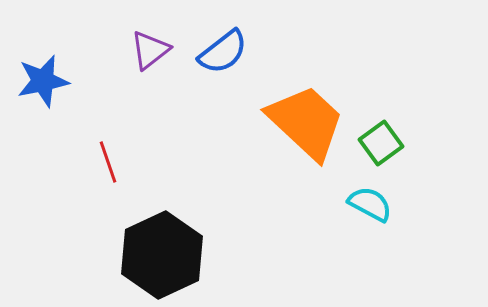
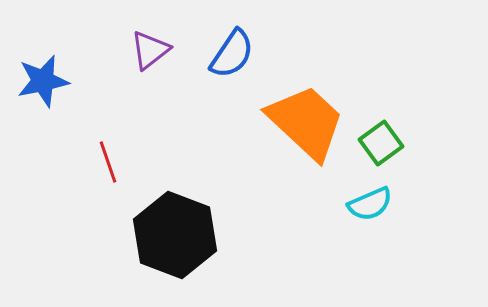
blue semicircle: moved 9 px right, 2 px down; rotated 18 degrees counterclockwise
cyan semicircle: rotated 129 degrees clockwise
black hexagon: moved 13 px right, 20 px up; rotated 14 degrees counterclockwise
